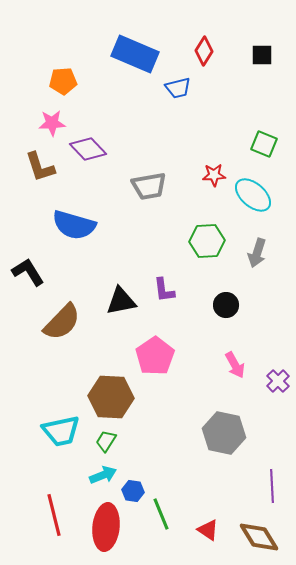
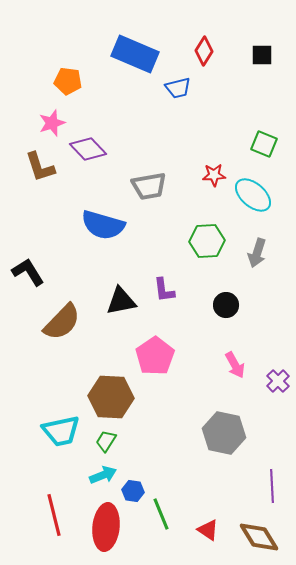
orange pentagon: moved 5 px right; rotated 12 degrees clockwise
pink star: rotated 16 degrees counterclockwise
blue semicircle: moved 29 px right
